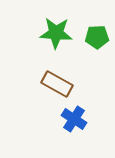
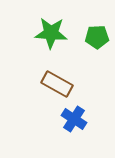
green star: moved 5 px left
